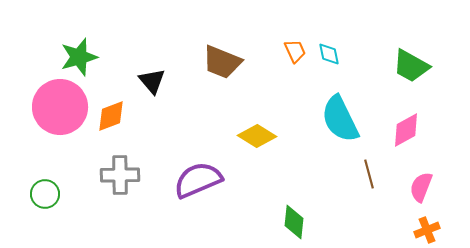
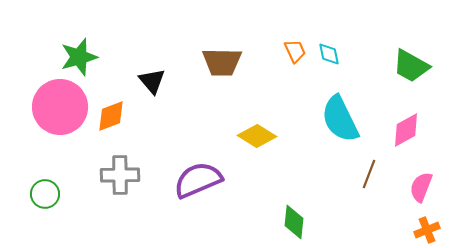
brown trapezoid: rotated 21 degrees counterclockwise
brown line: rotated 36 degrees clockwise
